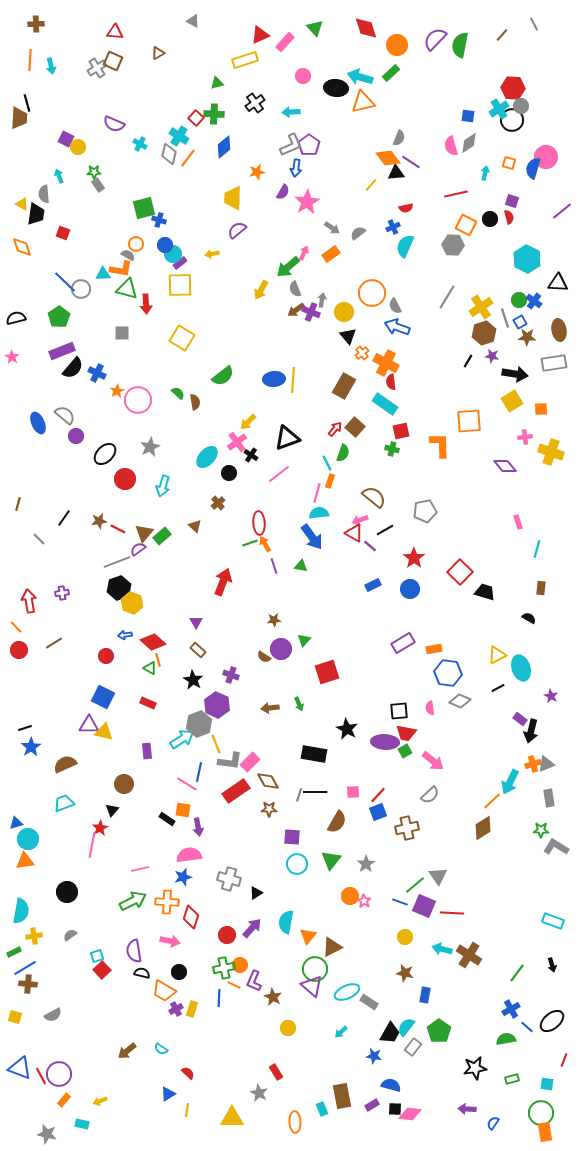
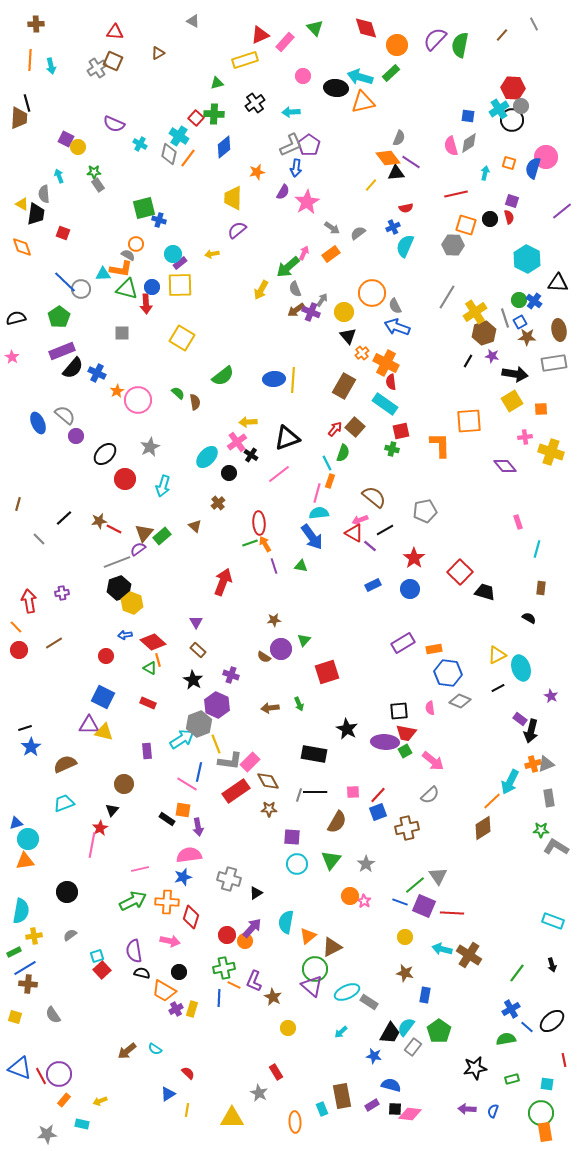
orange square at (466, 225): rotated 10 degrees counterclockwise
blue circle at (165, 245): moved 13 px left, 42 px down
gray arrow at (322, 300): rotated 24 degrees clockwise
yellow cross at (481, 307): moved 6 px left, 5 px down
yellow arrow at (248, 422): rotated 42 degrees clockwise
black line at (64, 518): rotated 12 degrees clockwise
red line at (118, 529): moved 4 px left
orange triangle at (308, 936): rotated 12 degrees clockwise
orange circle at (240, 965): moved 5 px right, 24 px up
gray semicircle at (53, 1015): rotated 84 degrees clockwise
cyan semicircle at (161, 1049): moved 6 px left
red line at (564, 1060): rotated 32 degrees counterclockwise
blue semicircle at (493, 1123): moved 12 px up; rotated 16 degrees counterclockwise
gray star at (47, 1134): rotated 18 degrees counterclockwise
